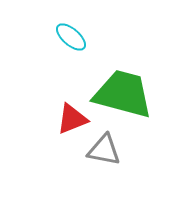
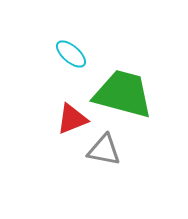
cyan ellipse: moved 17 px down
